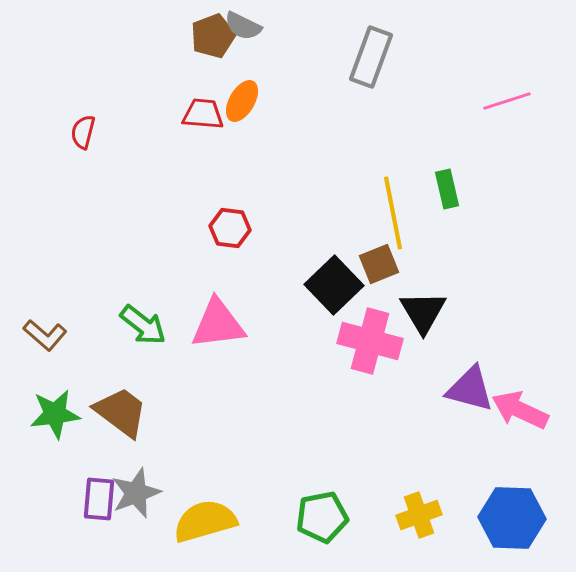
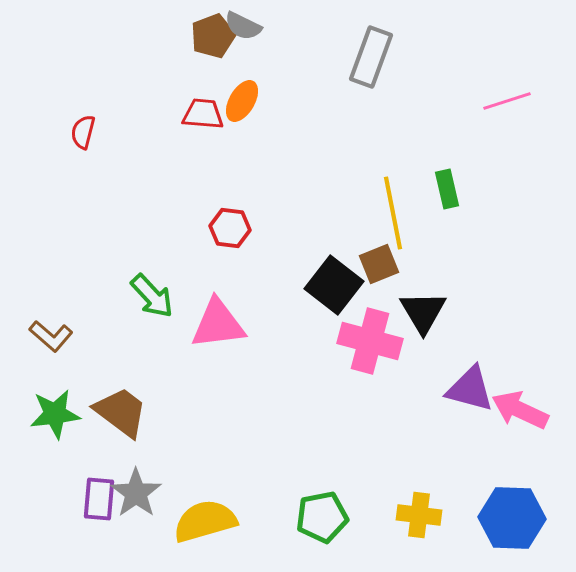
black square: rotated 8 degrees counterclockwise
green arrow: moved 9 px right, 29 px up; rotated 9 degrees clockwise
brown L-shape: moved 6 px right, 1 px down
gray star: rotated 15 degrees counterclockwise
yellow cross: rotated 27 degrees clockwise
